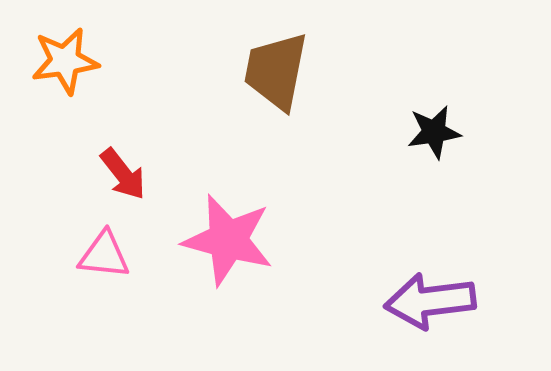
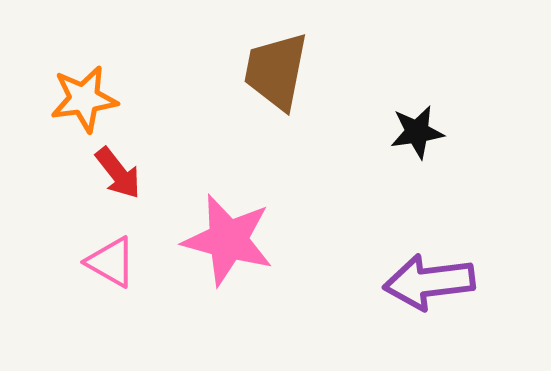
orange star: moved 19 px right, 38 px down
black star: moved 17 px left
red arrow: moved 5 px left, 1 px up
pink triangle: moved 7 px right, 7 px down; rotated 24 degrees clockwise
purple arrow: moved 1 px left, 19 px up
